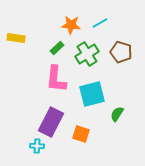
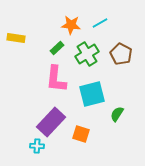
brown pentagon: moved 2 px down; rotated 10 degrees clockwise
purple rectangle: rotated 16 degrees clockwise
